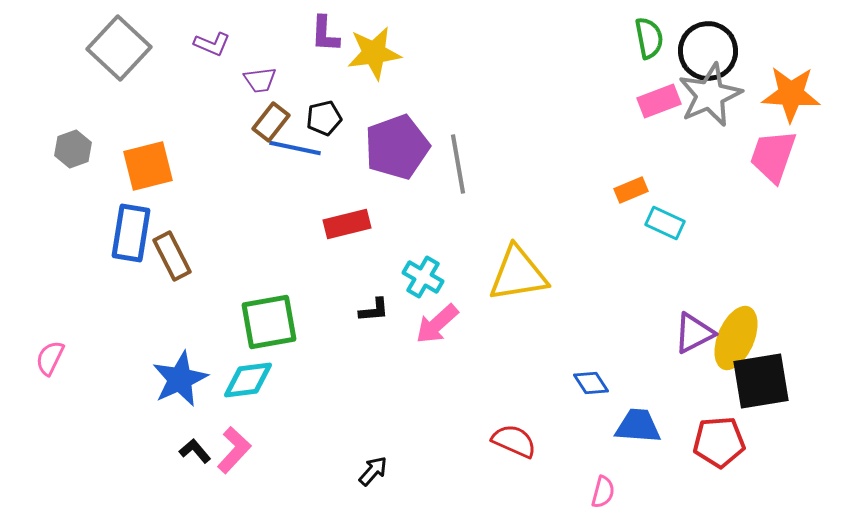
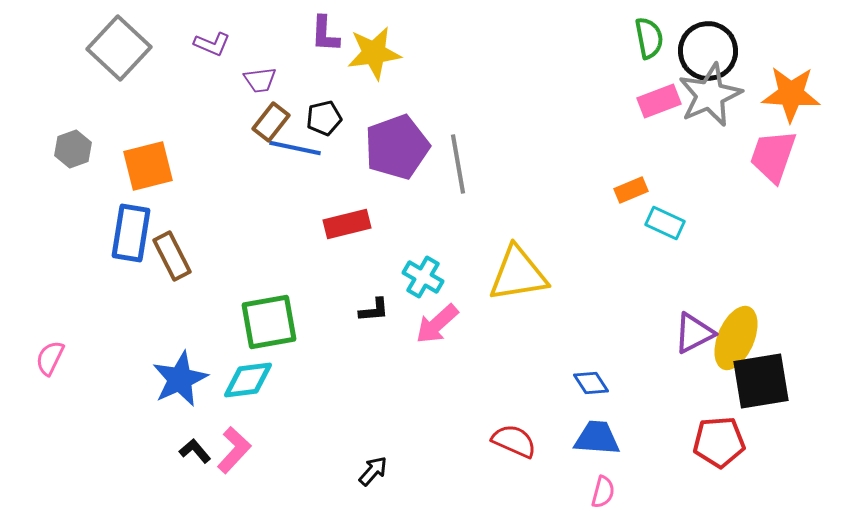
blue trapezoid at (638, 426): moved 41 px left, 12 px down
